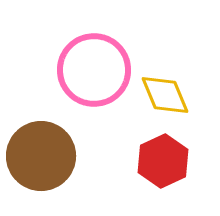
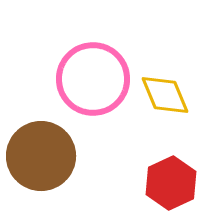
pink circle: moved 1 px left, 9 px down
red hexagon: moved 8 px right, 22 px down
